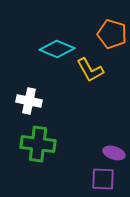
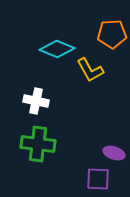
orange pentagon: rotated 20 degrees counterclockwise
white cross: moved 7 px right
purple square: moved 5 px left
